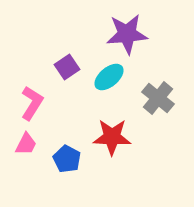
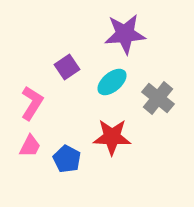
purple star: moved 2 px left
cyan ellipse: moved 3 px right, 5 px down
pink trapezoid: moved 4 px right, 2 px down
